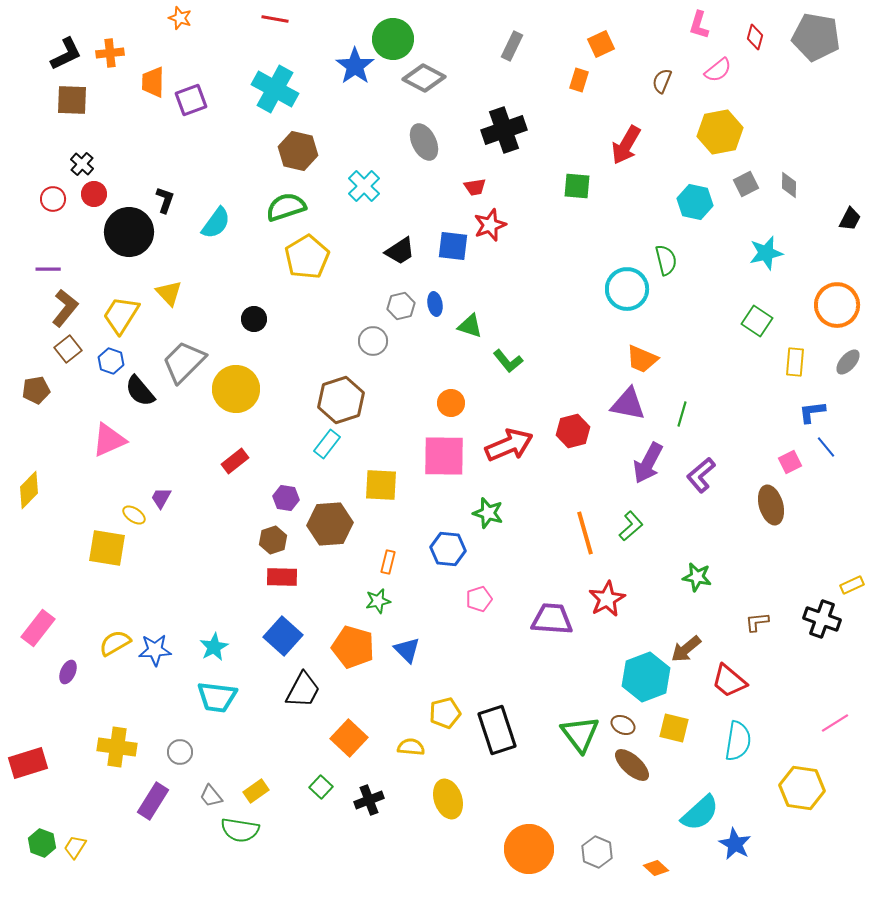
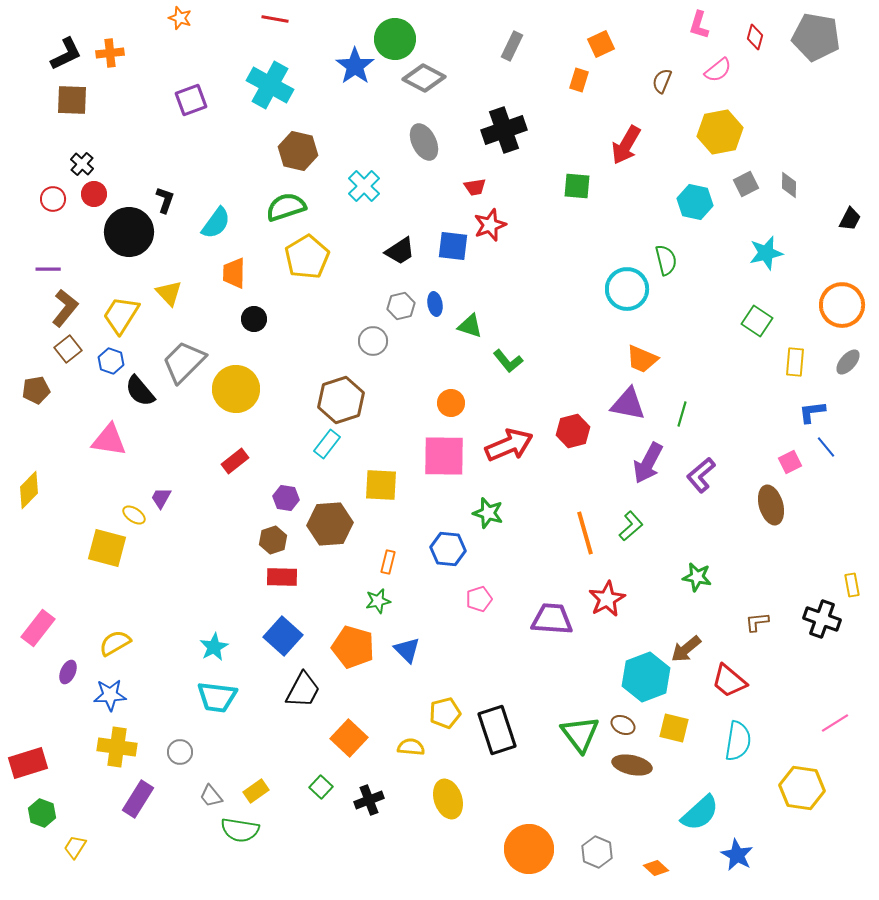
green circle at (393, 39): moved 2 px right
orange trapezoid at (153, 82): moved 81 px right, 191 px down
cyan cross at (275, 89): moved 5 px left, 4 px up
orange circle at (837, 305): moved 5 px right
pink triangle at (109, 440): rotated 33 degrees clockwise
yellow square at (107, 548): rotated 6 degrees clockwise
yellow rectangle at (852, 585): rotated 75 degrees counterclockwise
blue star at (155, 650): moved 45 px left, 45 px down
brown ellipse at (632, 765): rotated 30 degrees counterclockwise
purple rectangle at (153, 801): moved 15 px left, 2 px up
green hexagon at (42, 843): moved 30 px up
blue star at (735, 844): moved 2 px right, 11 px down
